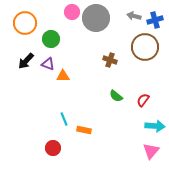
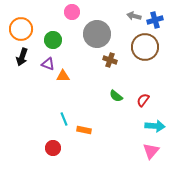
gray circle: moved 1 px right, 16 px down
orange circle: moved 4 px left, 6 px down
green circle: moved 2 px right, 1 px down
black arrow: moved 4 px left, 4 px up; rotated 24 degrees counterclockwise
